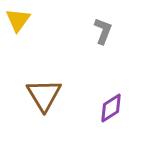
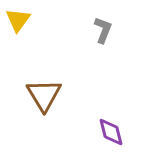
gray L-shape: moved 1 px up
purple diamond: moved 24 px down; rotated 72 degrees counterclockwise
